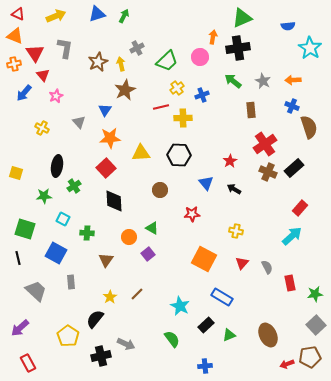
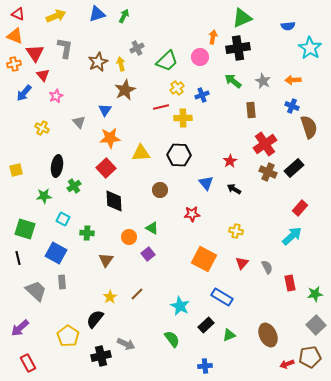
yellow square at (16, 173): moved 3 px up; rotated 32 degrees counterclockwise
gray rectangle at (71, 282): moved 9 px left
